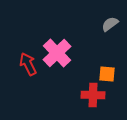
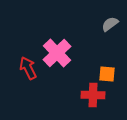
red arrow: moved 4 px down
